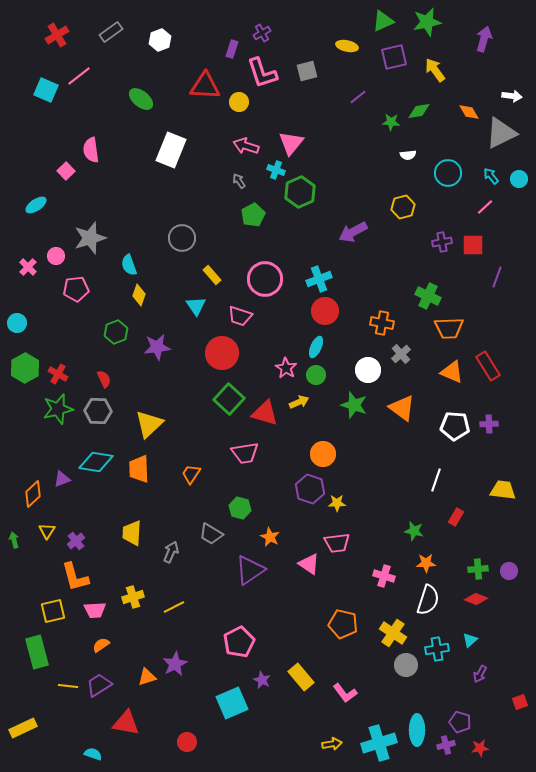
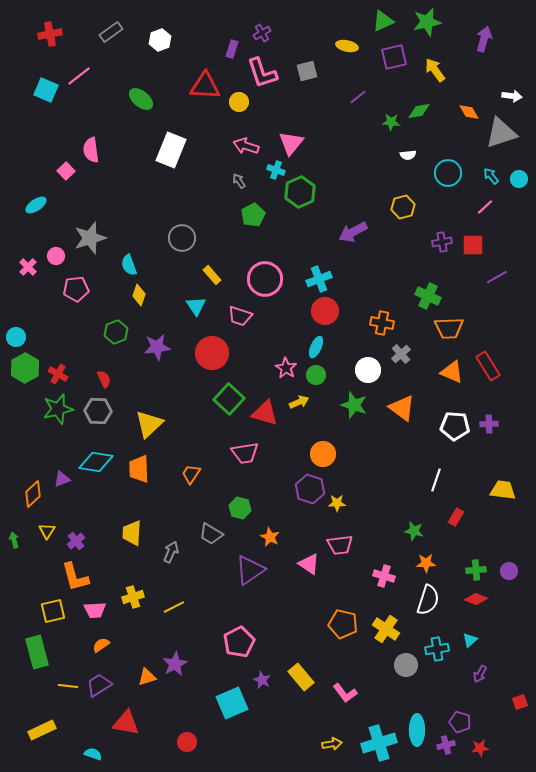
red cross at (57, 35): moved 7 px left, 1 px up; rotated 20 degrees clockwise
gray triangle at (501, 133): rotated 8 degrees clockwise
purple line at (497, 277): rotated 40 degrees clockwise
cyan circle at (17, 323): moved 1 px left, 14 px down
red circle at (222, 353): moved 10 px left
pink trapezoid at (337, 543): moved 3 px right, 2 px down
green cross at (478, 569): moved 2 px left, 1 px down
yellow cross at (393, 633): moved 7 px left, 4 px up
yellow rectangle at (23, 728): moved 19 px right, 2 px down
